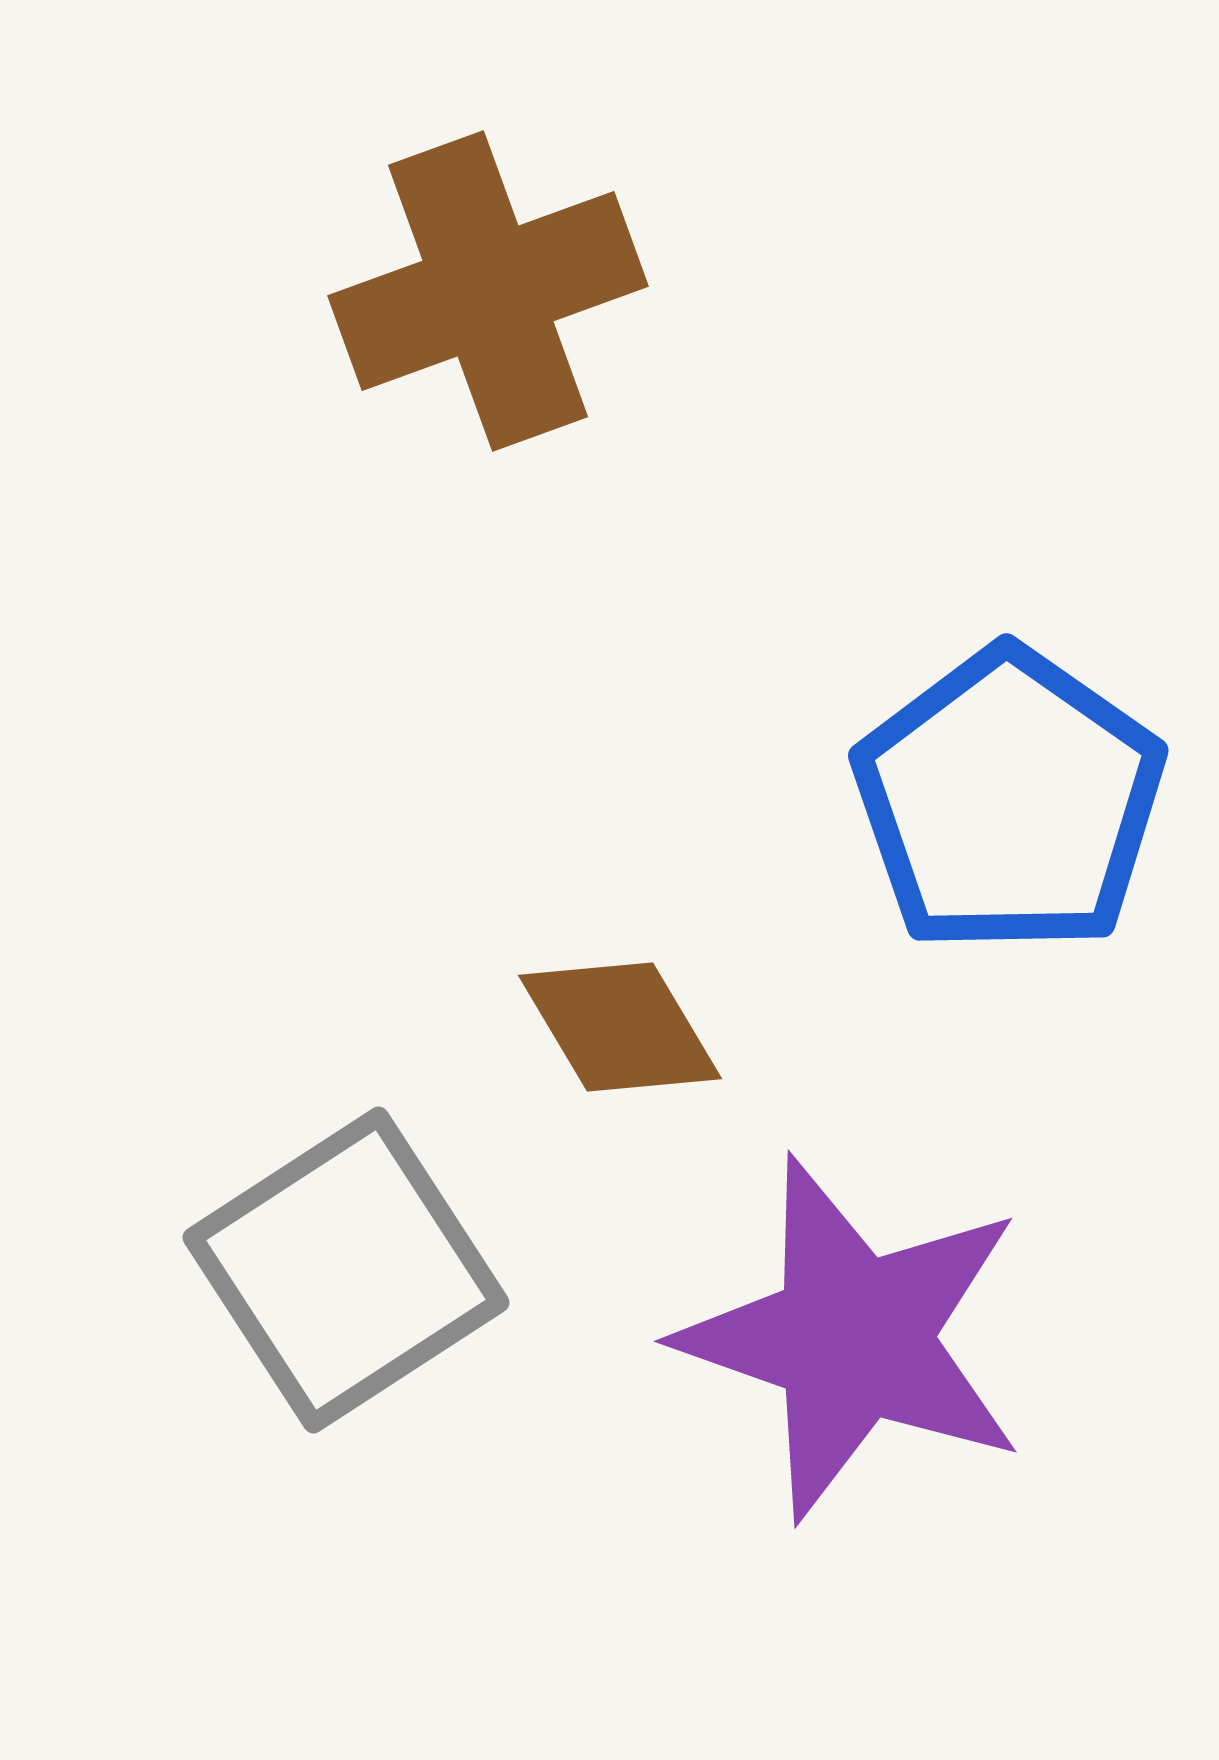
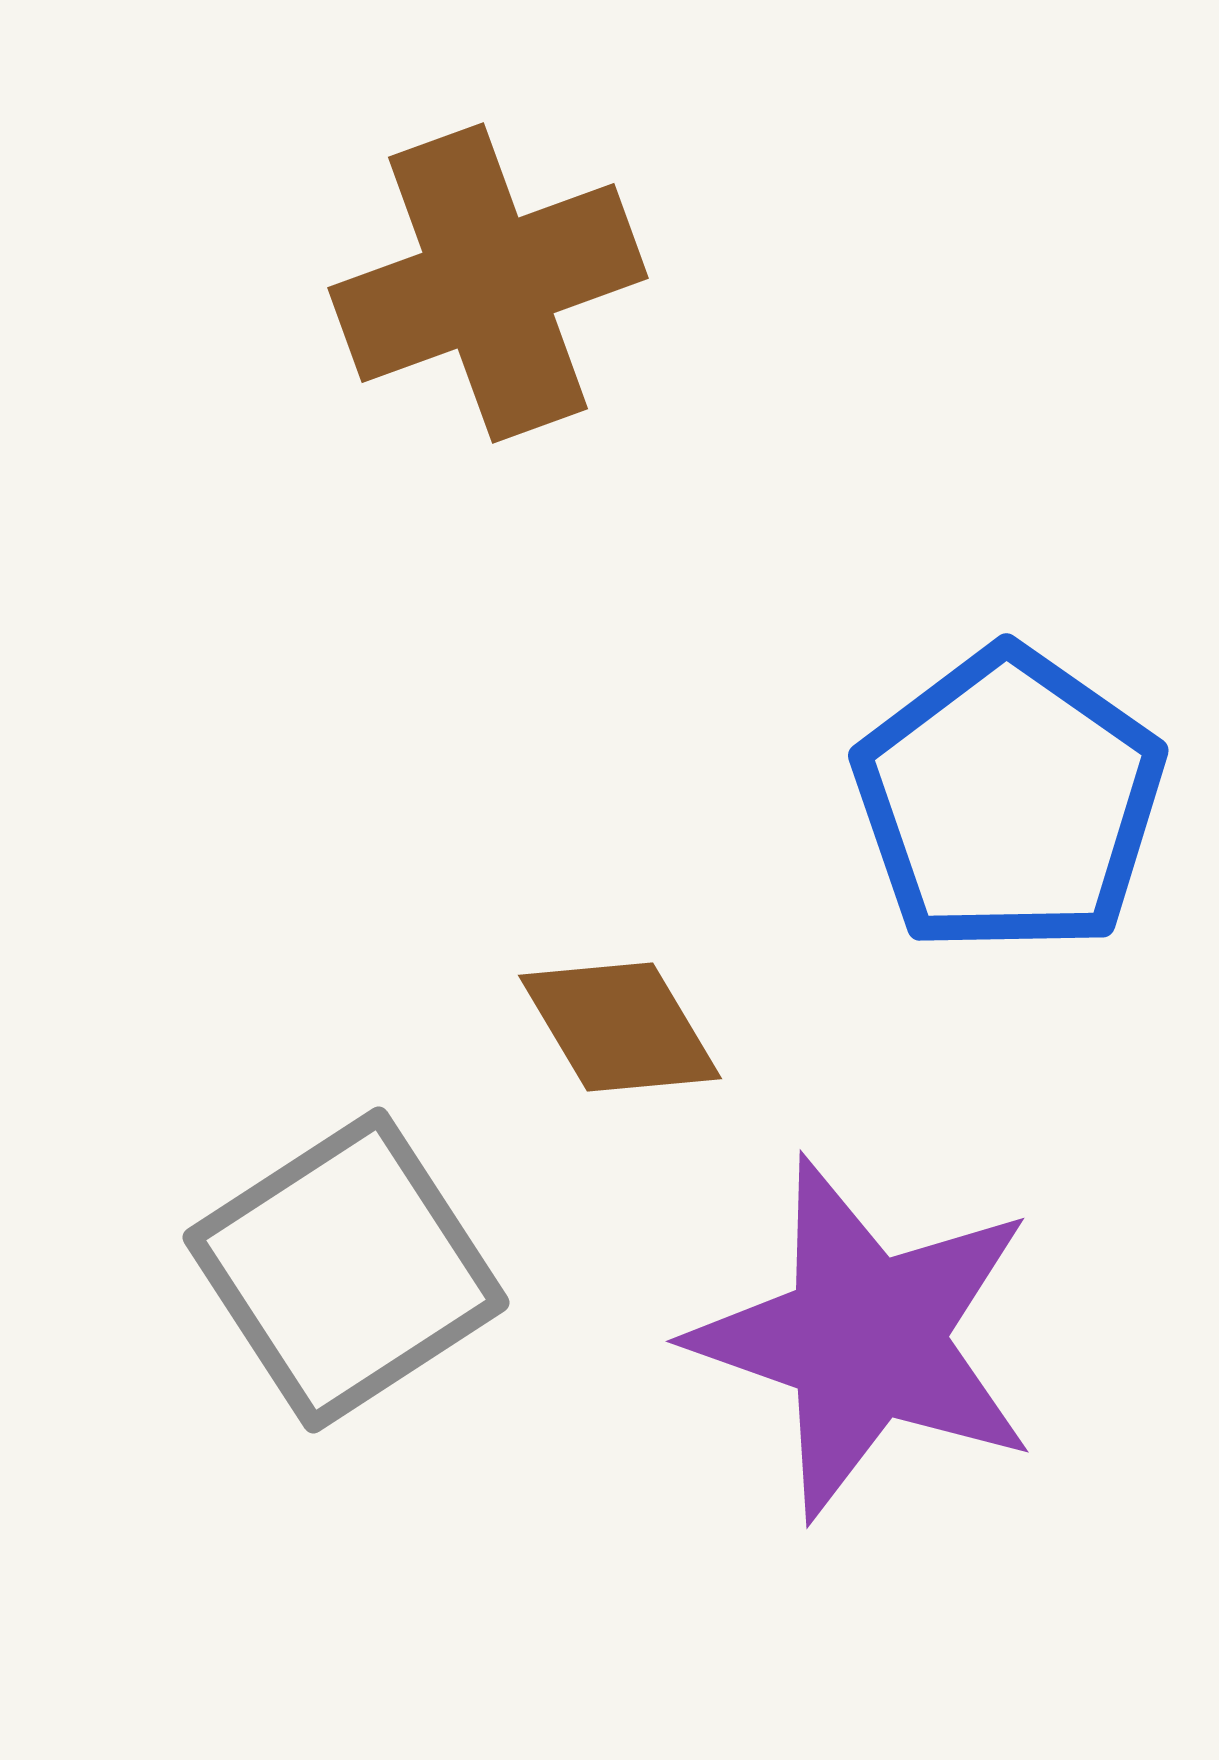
brown cross: moved 8 px up
purple star: moved 12 px right
